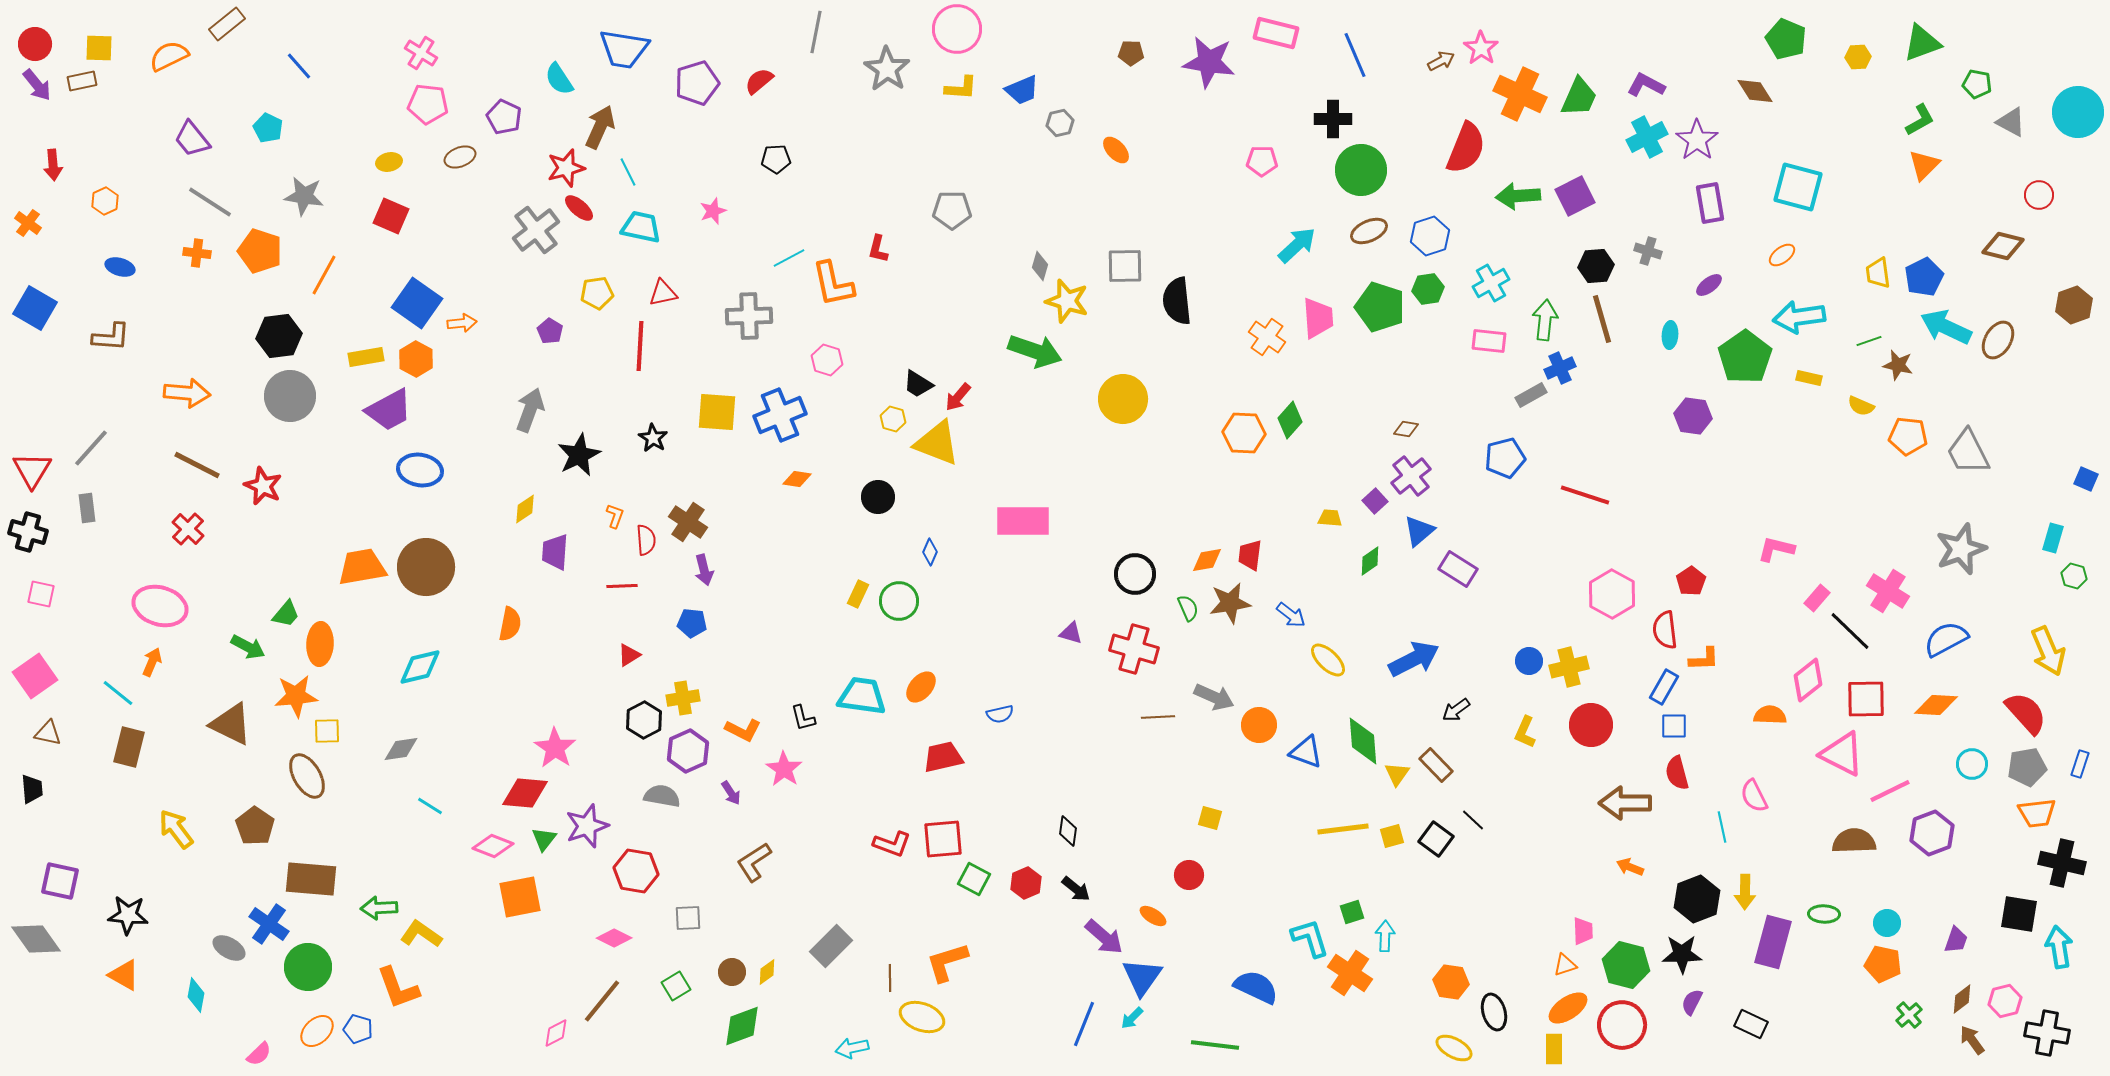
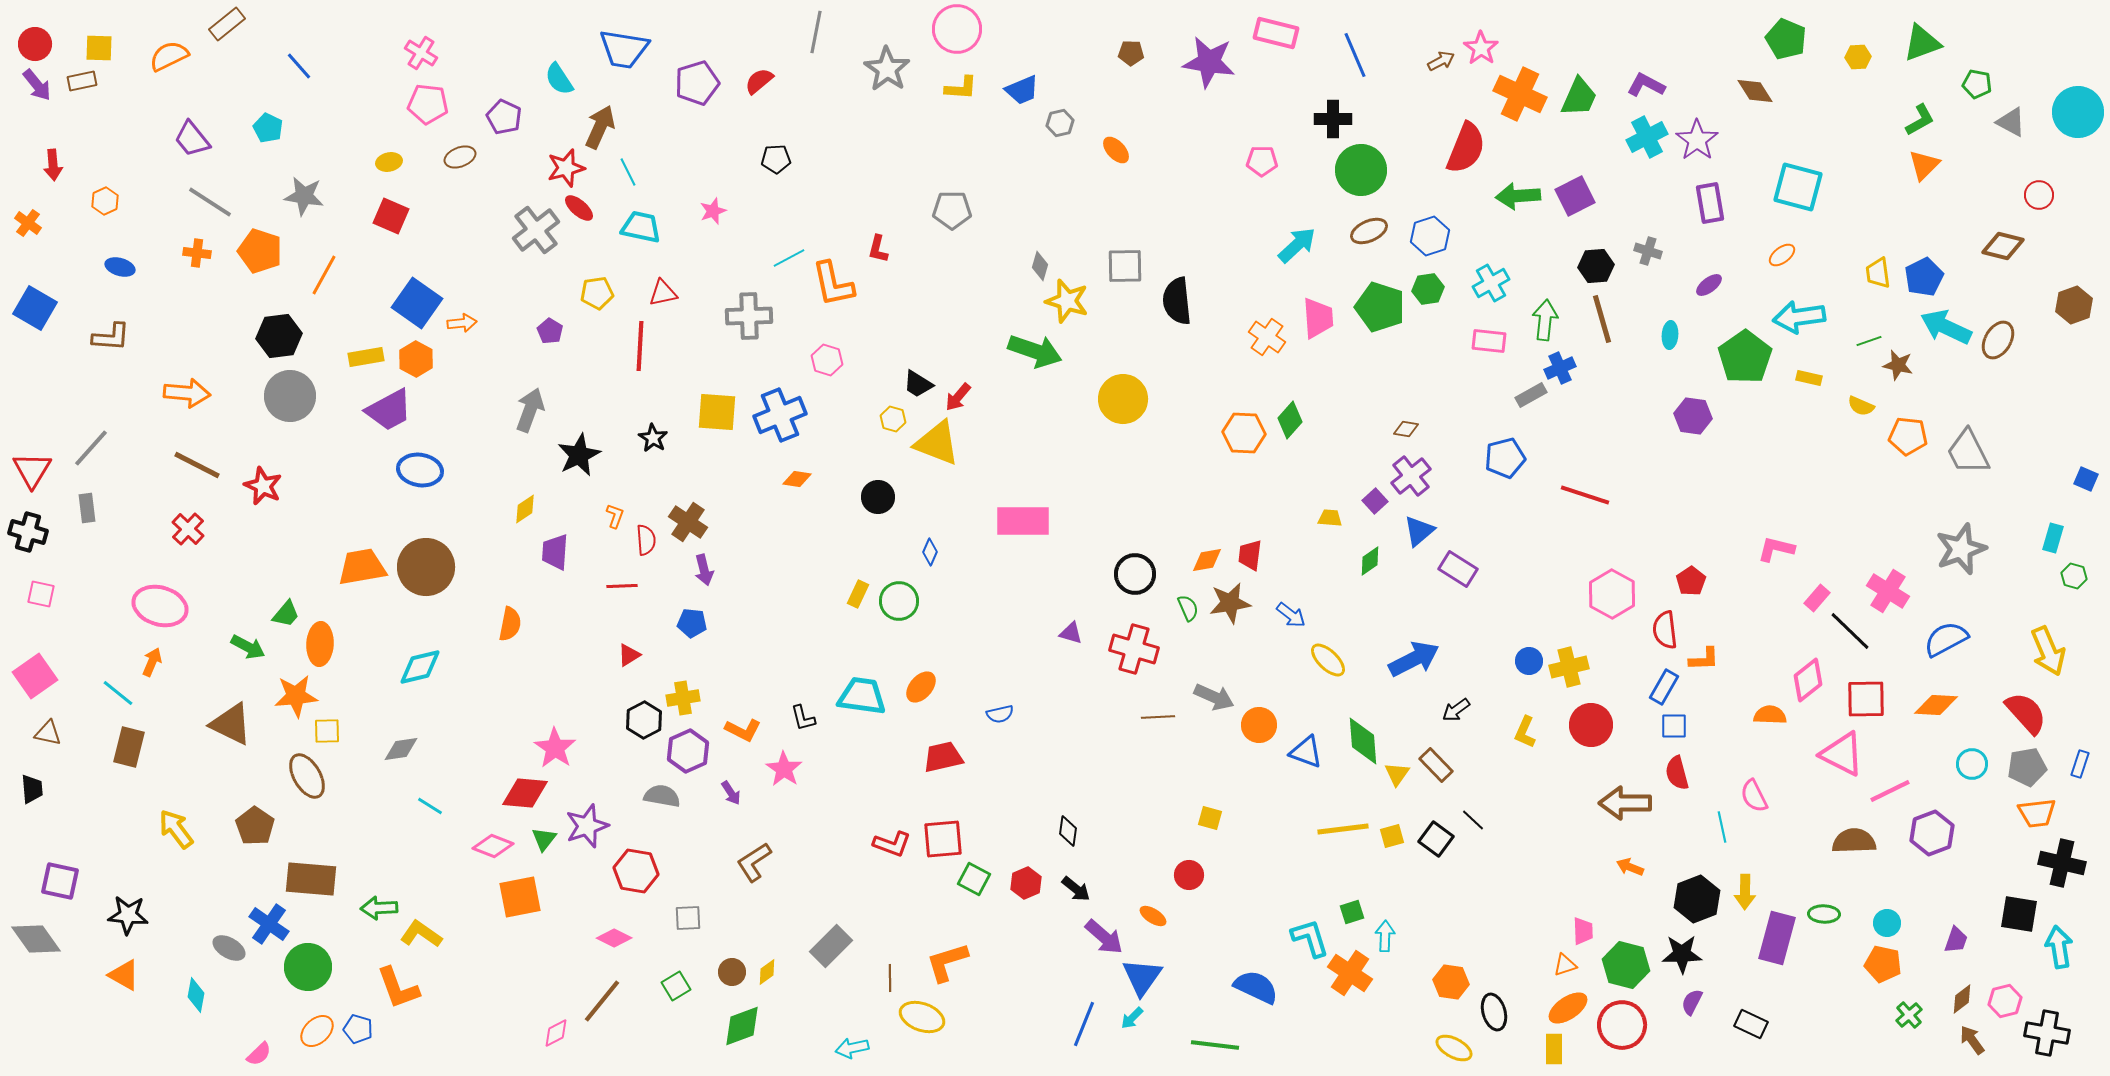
purple rectangle at (1773, 942): moved 4 px right, 4 px up
